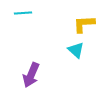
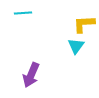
cyan triangle: moved 4 px up; rotated 24 degrees clockwise
